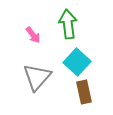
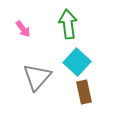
pink arrow: moved 10 px left, 6 px up
